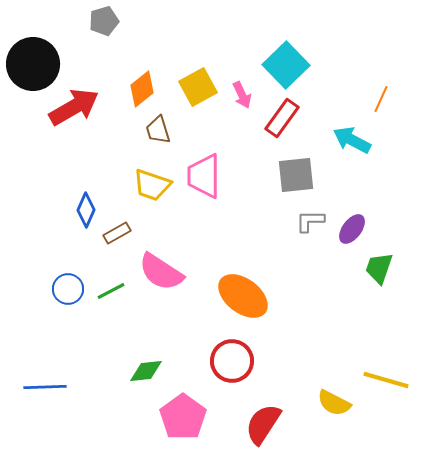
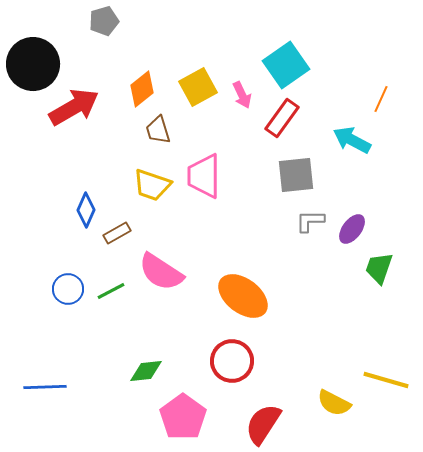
cyan square: rotated 9 degrees clockwise
